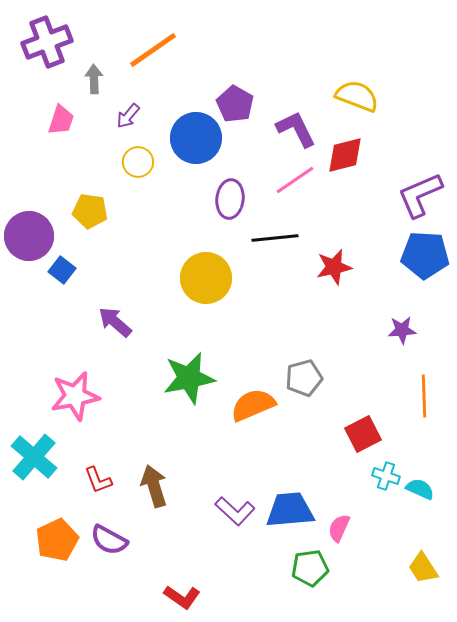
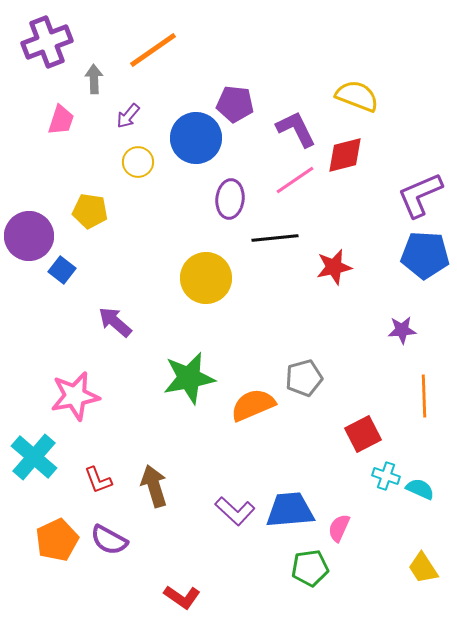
purple pentagon at (235, 104): rotated 24 degrees counterclockwise
